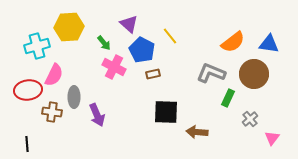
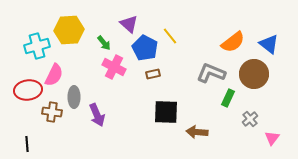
yellow hexagon: moved 3 px down
blue triangle: rotated 30 degrees clockwise
blue pentagon: moved 3 px right, 2 px up
